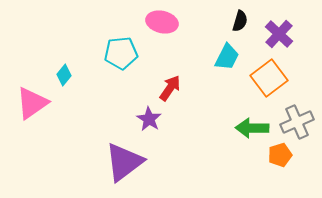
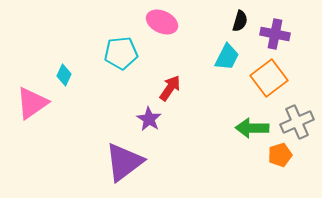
pink ellipse: rotated 12 degrees clockwise
purple cross: moved 4 px left; rotated 32 degrees counterclockwise
cyan diamond: rotated 15 degrees counterclockwise
